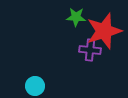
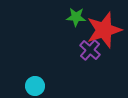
red star: moved 1 px up
purple cross: rotated 35 degrees clockwise
